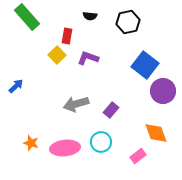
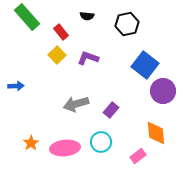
black semicircle: moved 3 px left
black hexagon: moved 1 px left, 2 px down
red rectangle: moved 6 px left, 4 px up; rotated 49 degrees counterclockwise
blue arrow: rotated 42 degrees clockwise
orange diamond: rotated 15 degrees clockwise
orange star: rotated 21 degrees clockwise
